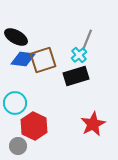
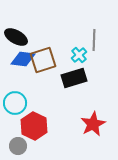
gray line: moved 7 px right; rotated 20 degrees counterclockwise
black rectangle: moved 2 px left, 2 px down
